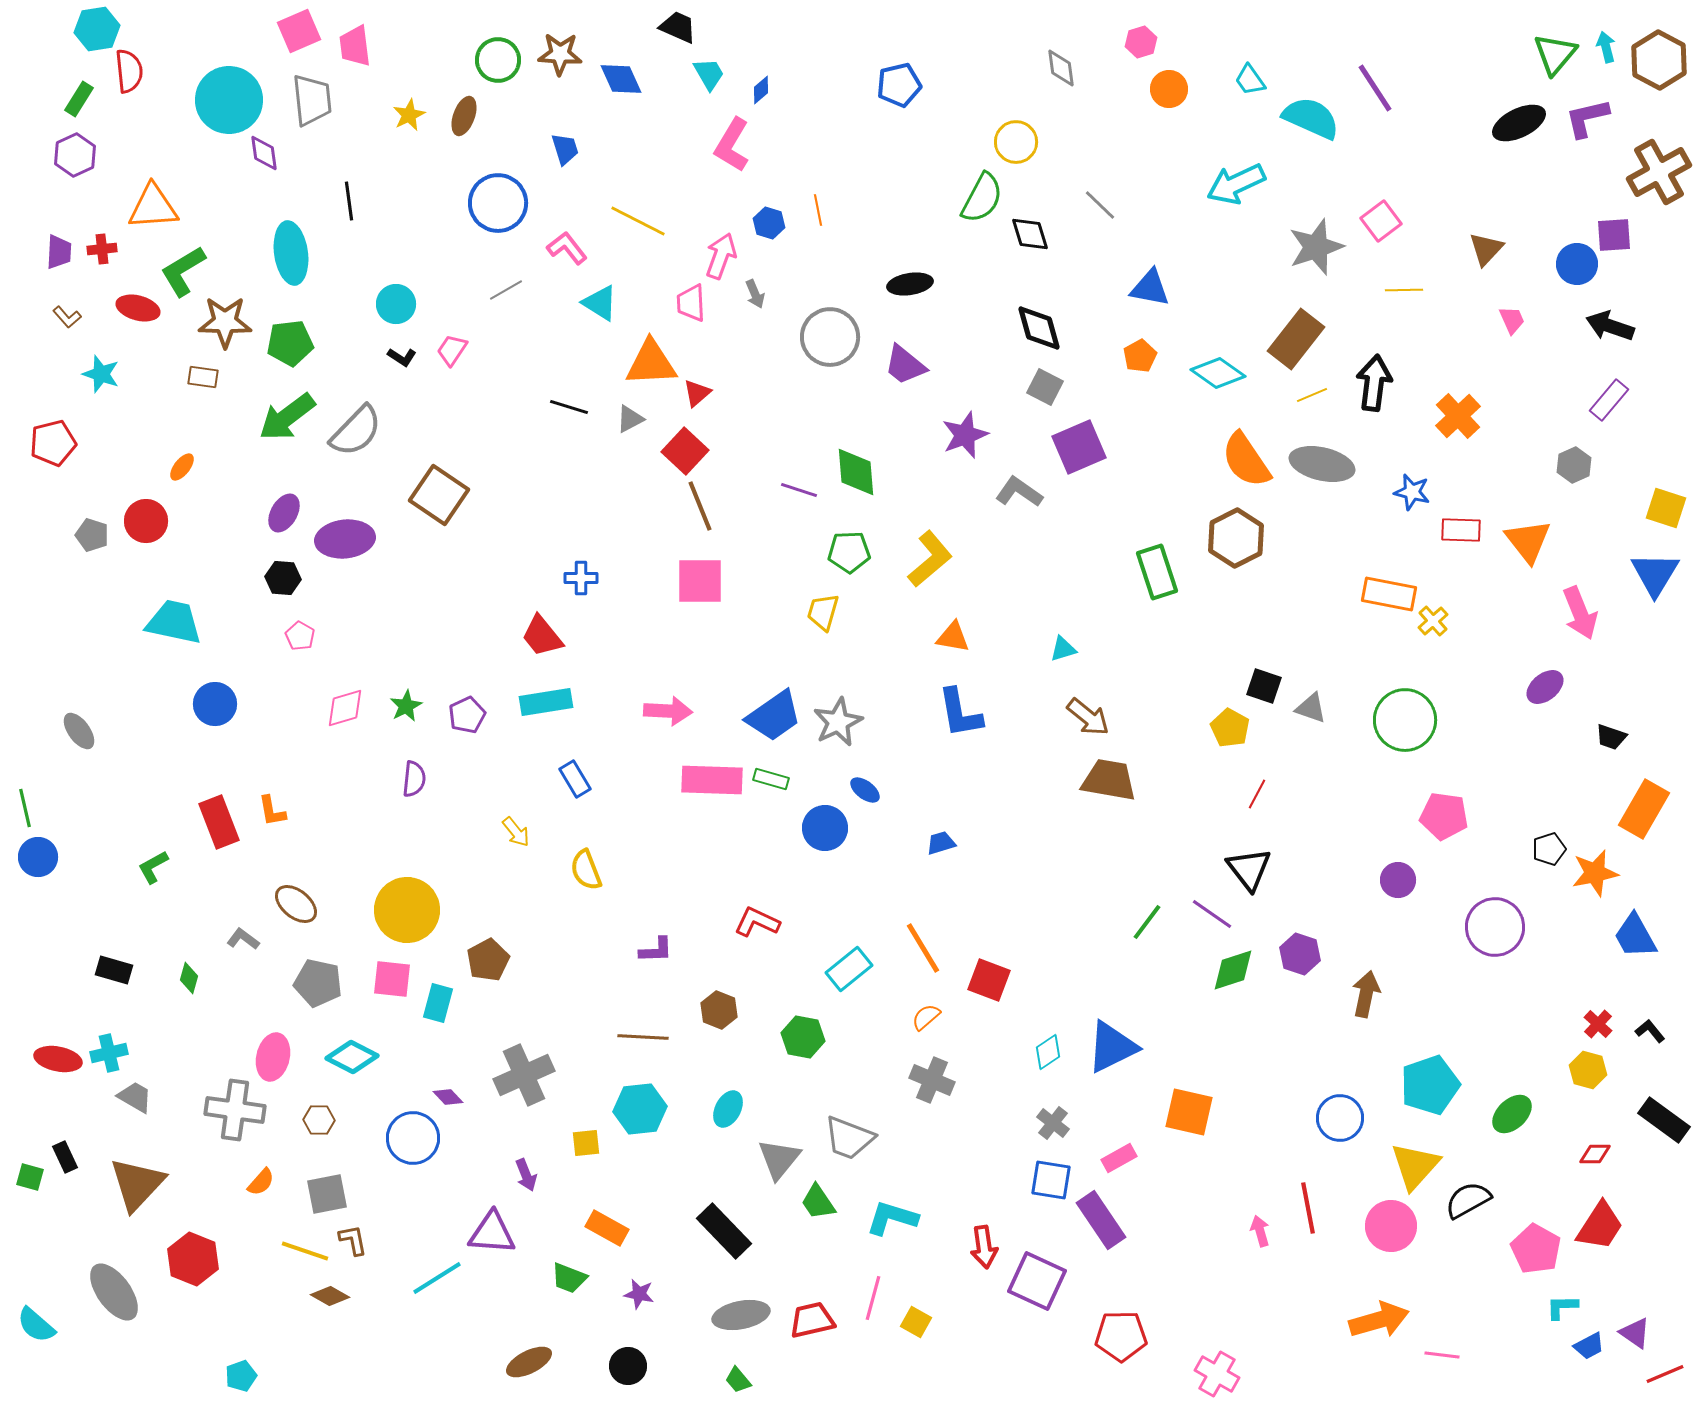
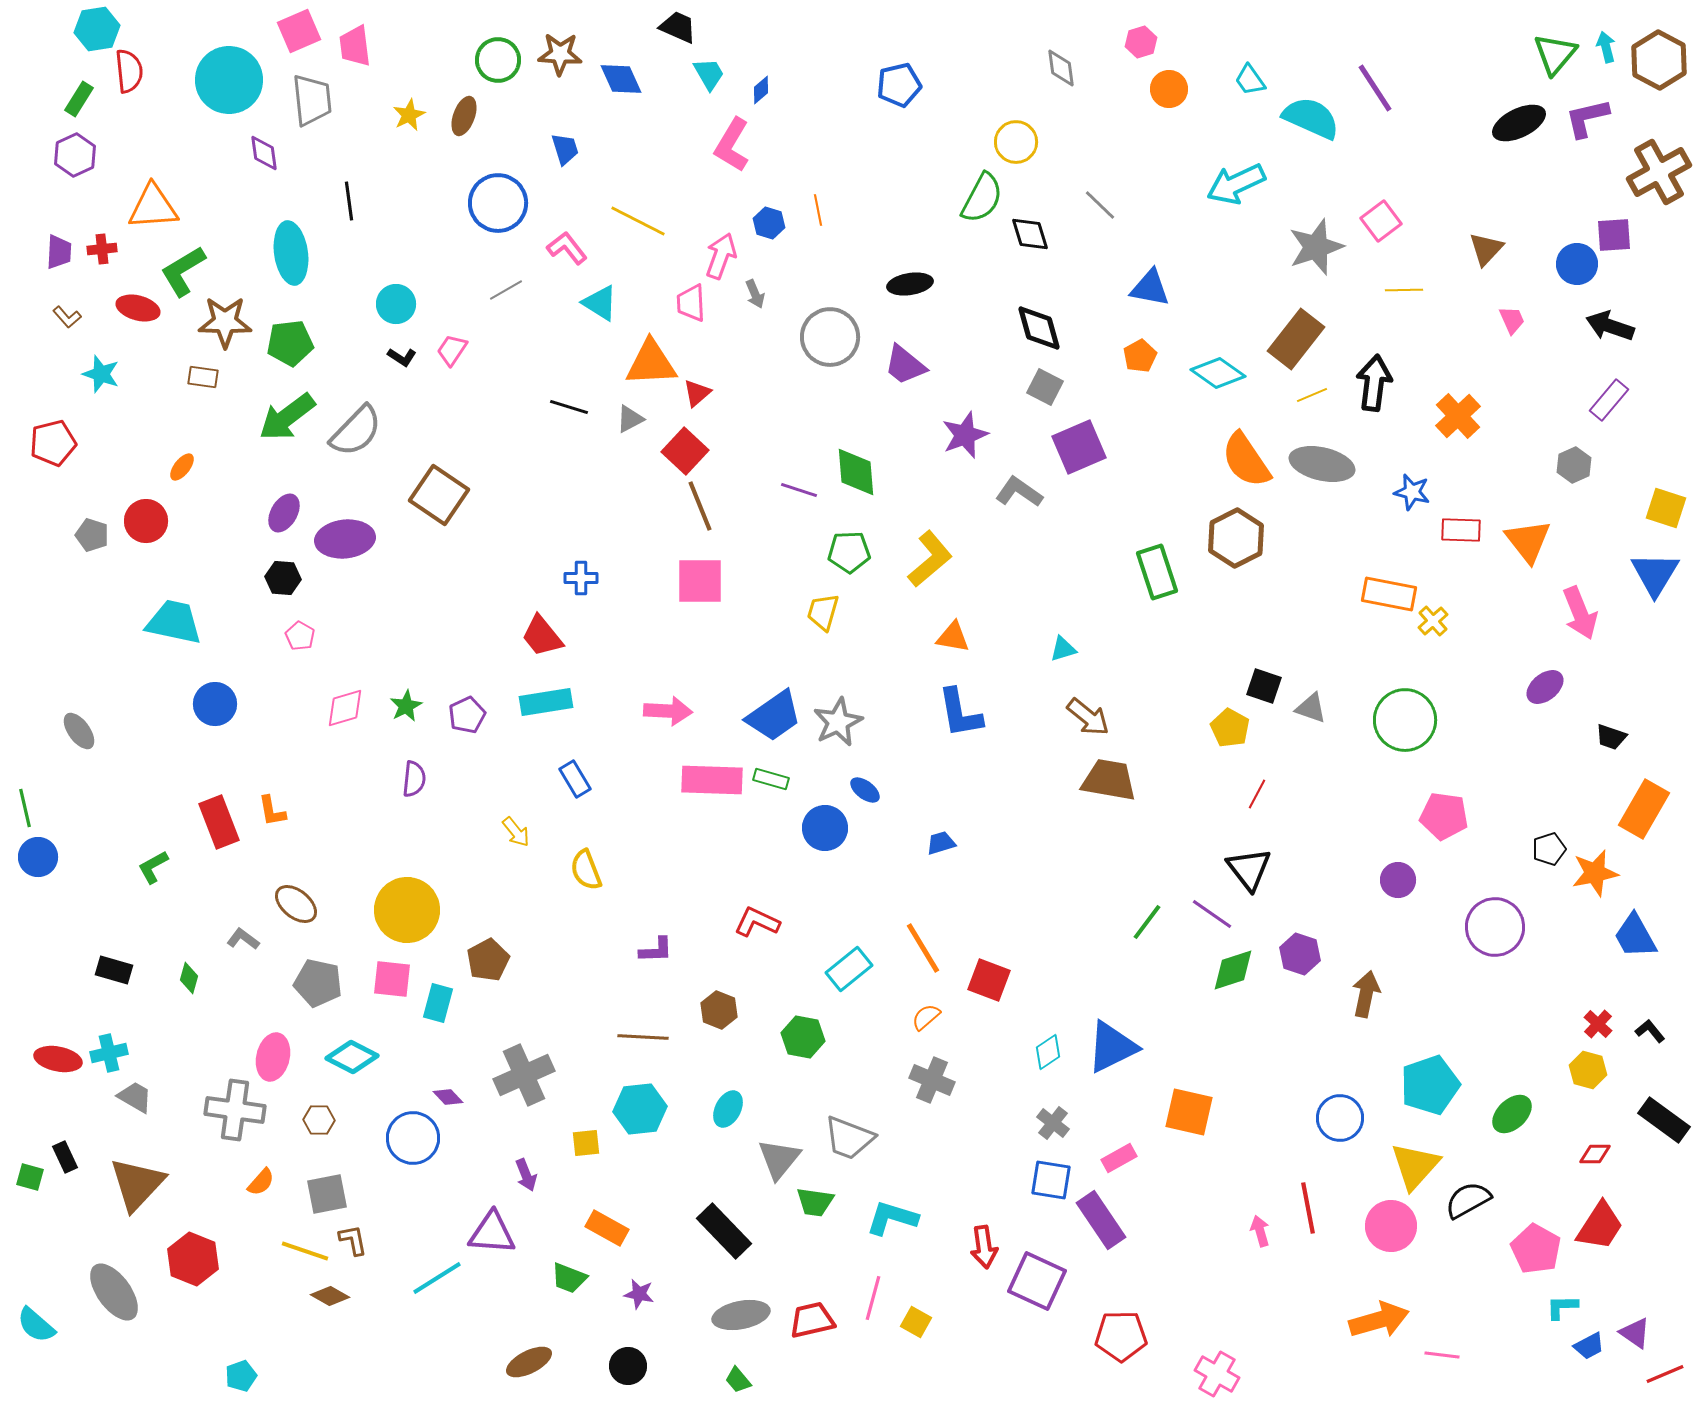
cyan circle at (229, 100): moved 20 px up
green trapezoid at (818, 1202): moved 3 px left; rotated 48 degrees counterclockwise
